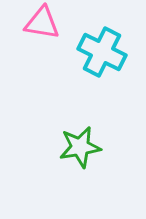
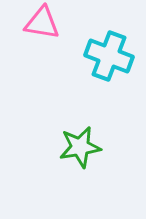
cyan cross: moved 7 px right, 4 px down; rotated 6 degrees counterclockwise
